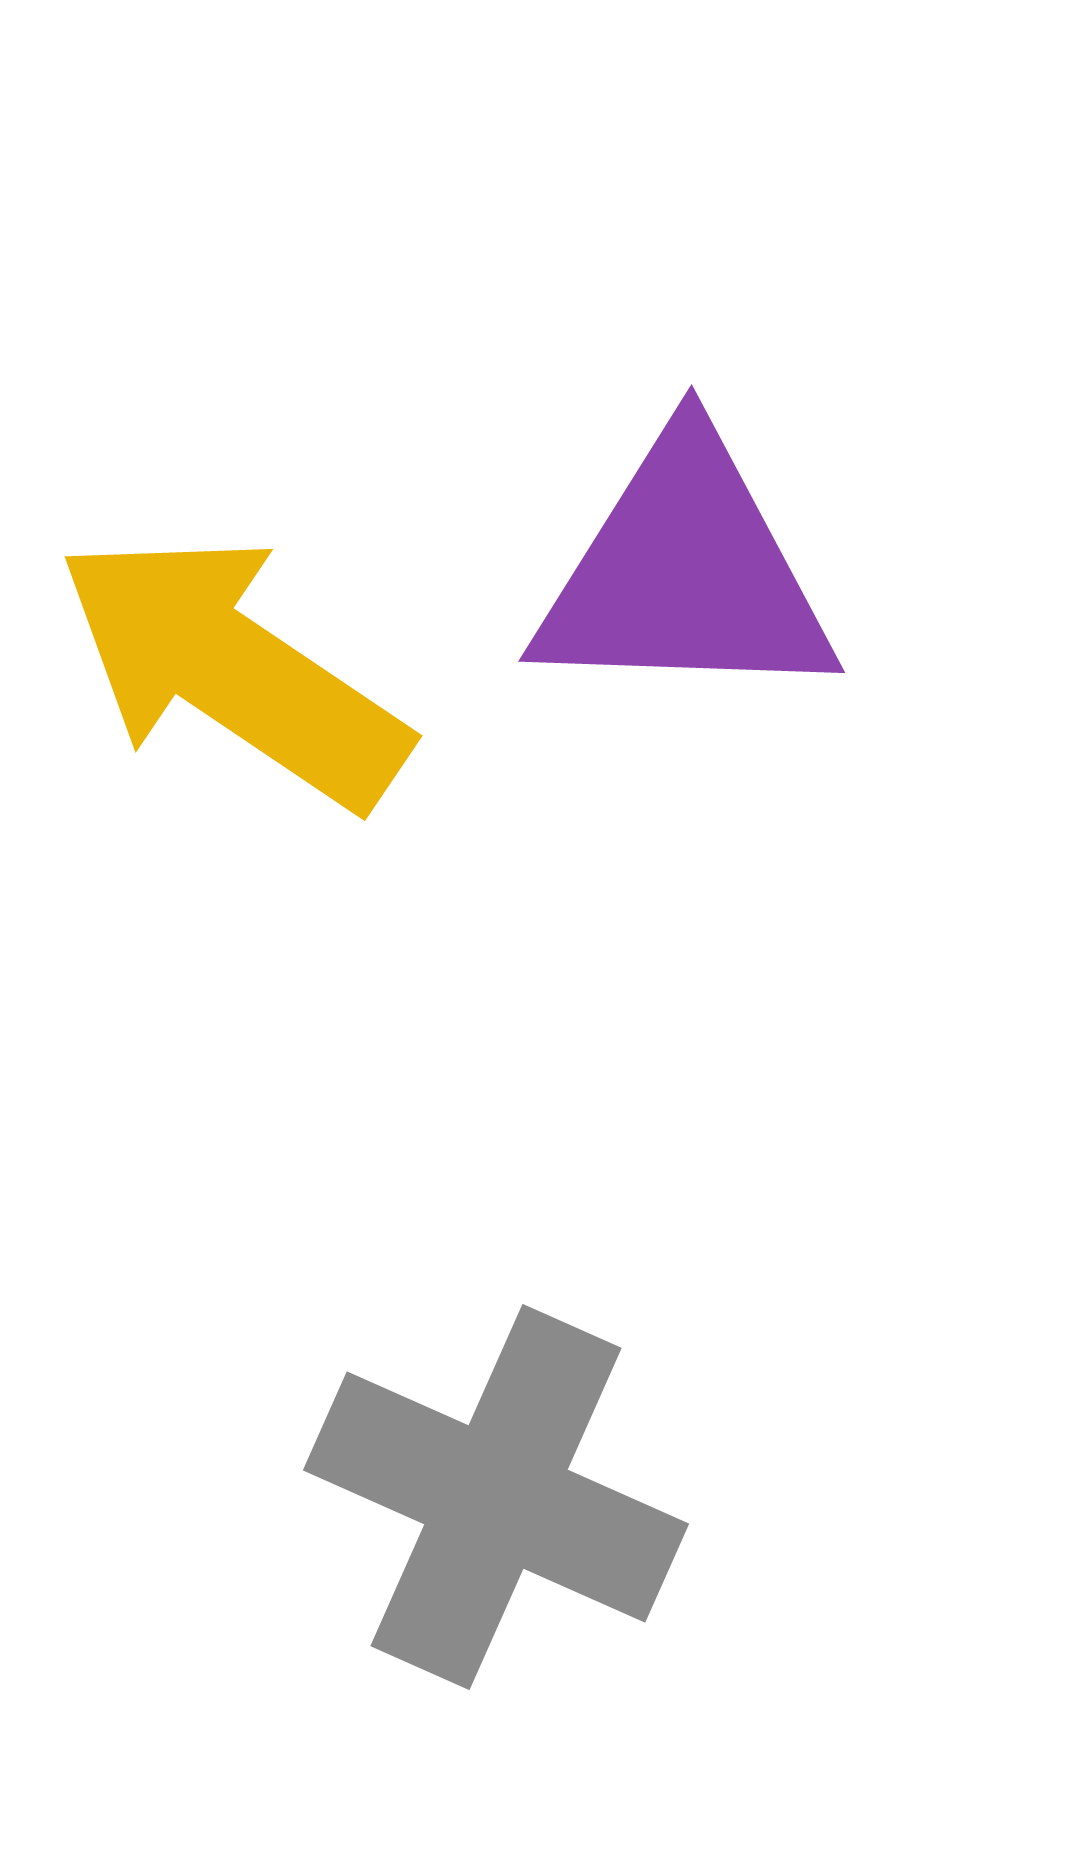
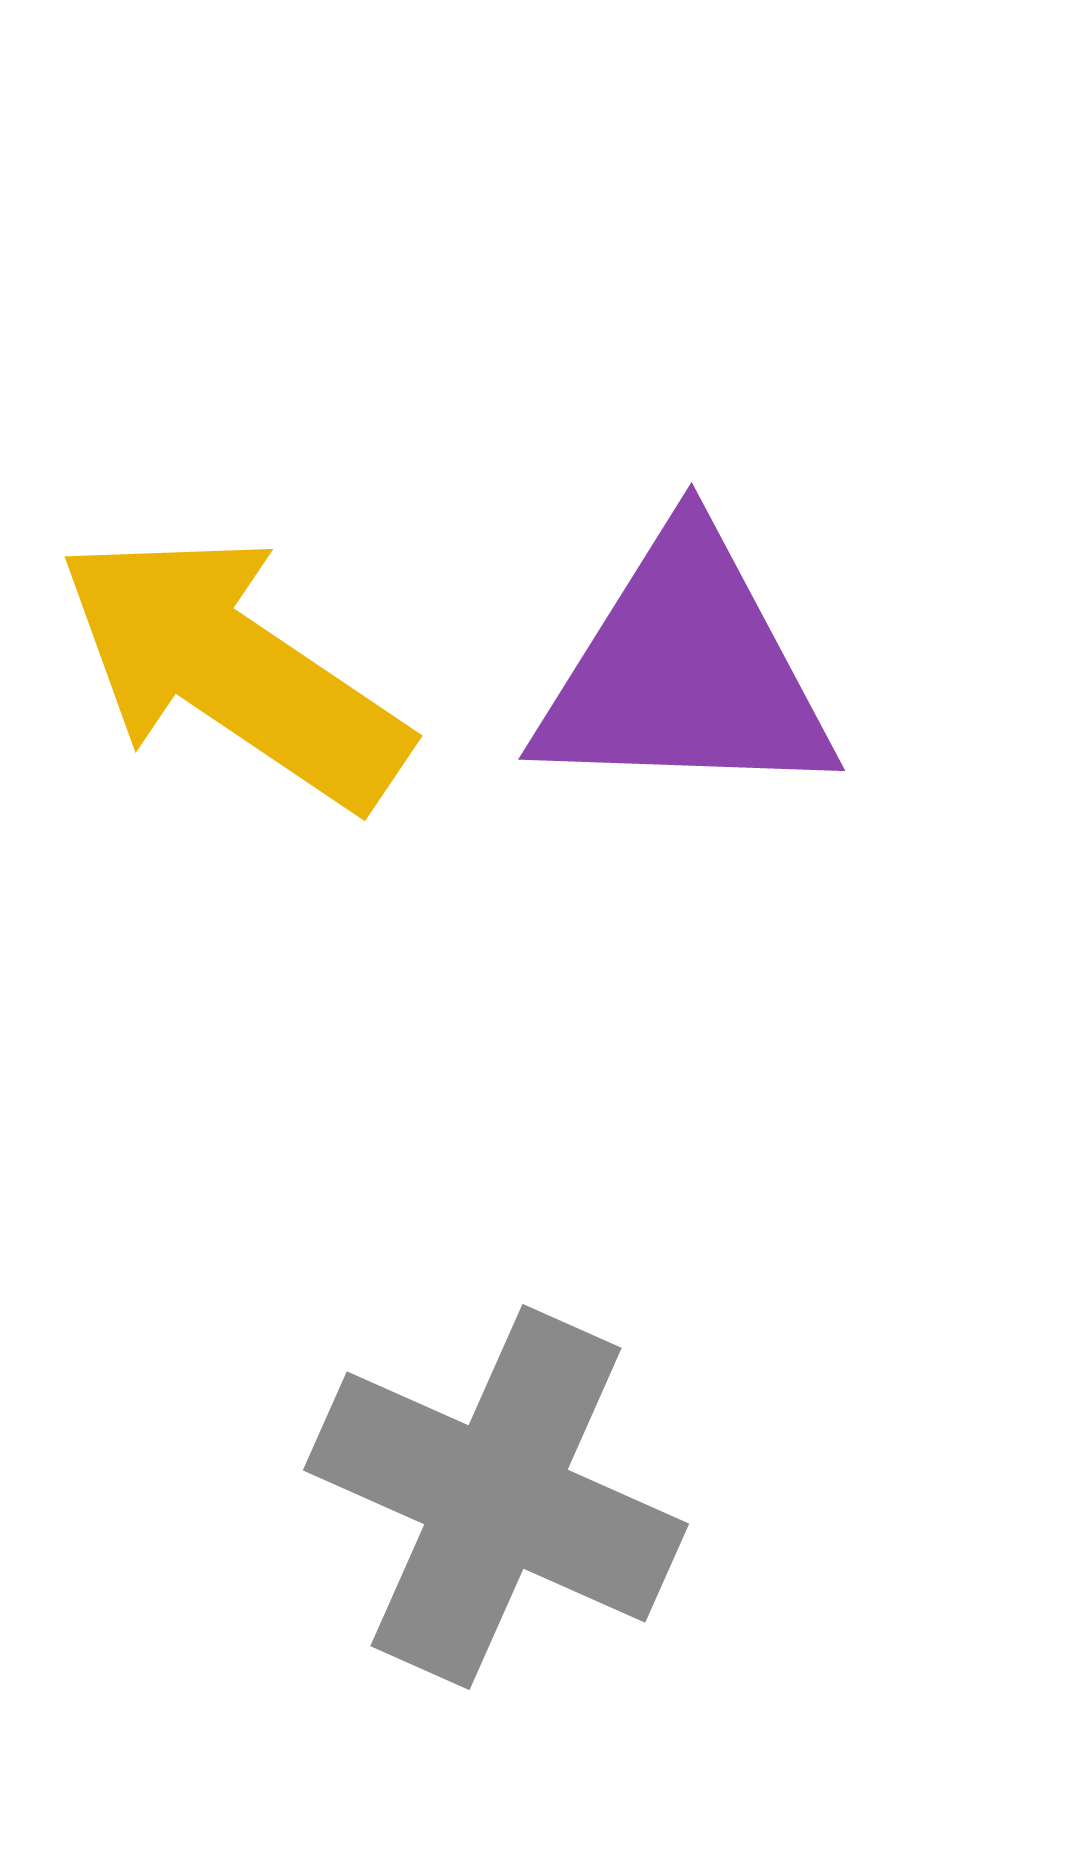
purple triangle: moved 98 px down
